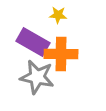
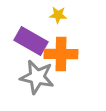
purple rectangle: moved 2 px left, 1 px up
